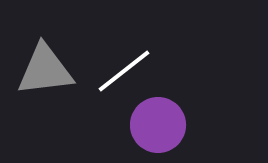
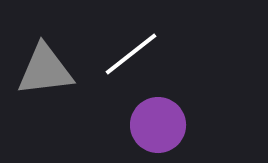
white line: moved 7 px right, 17 px up
